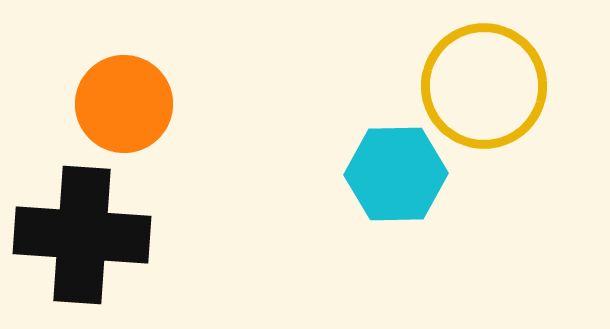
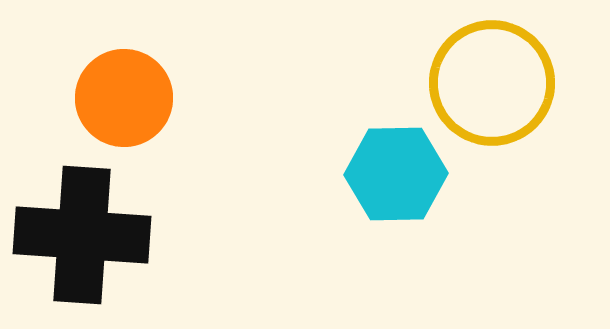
yellow circle: moved 8 px right, 3 px up
orange circle: moved 6 px up
